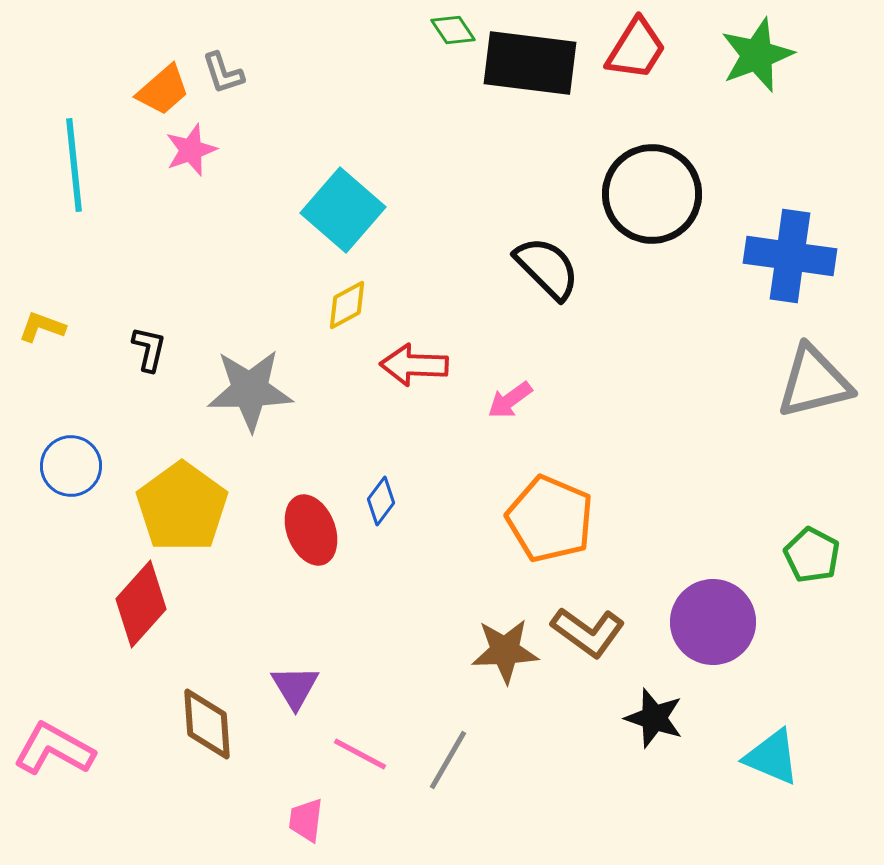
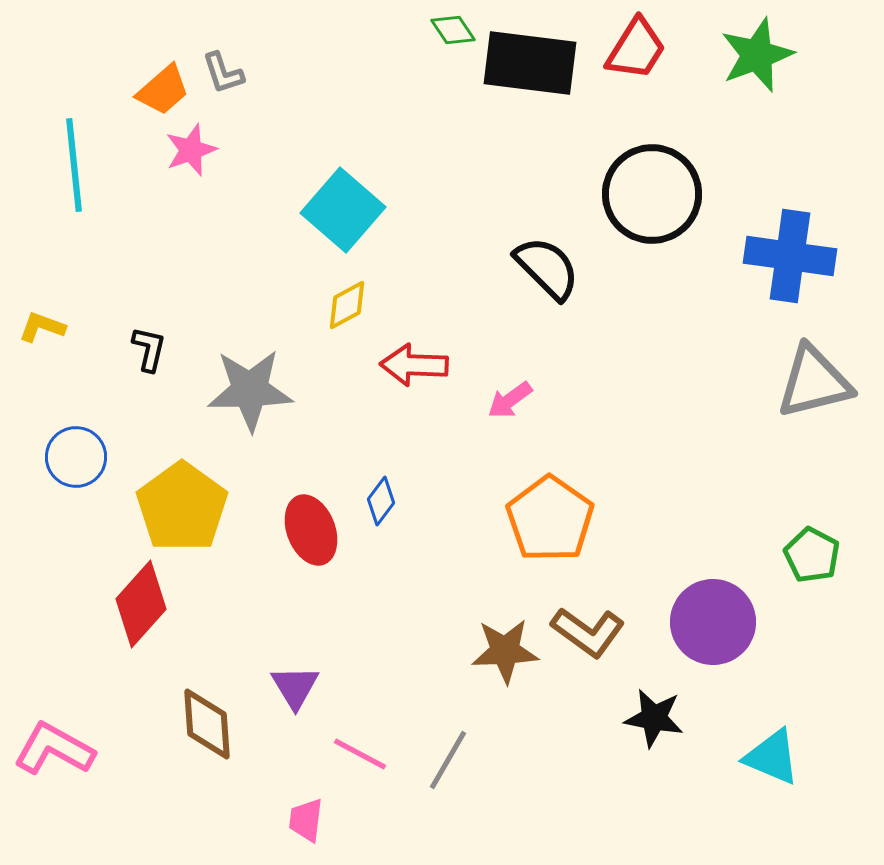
blue circle: moved 5 px right, 9 px up
orange pentagon: rotated 12 degrees clockwise
black star: rotated 8 degrees counterclockwise
